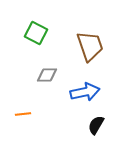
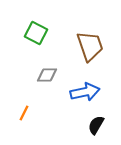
orange line: moved 1 px right, 1 px up; rotated 56 degrees counterclockwise
